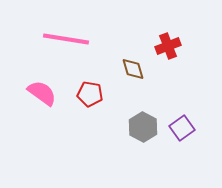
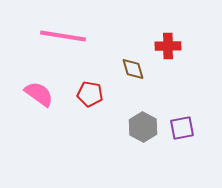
pink line: moved 3 px left, 3 px up
red cross: rotated 20 degrees clockwise
pink semicircle: moved 3 px left, 1 px down
purple square: rotated 25 degrees clockwise
